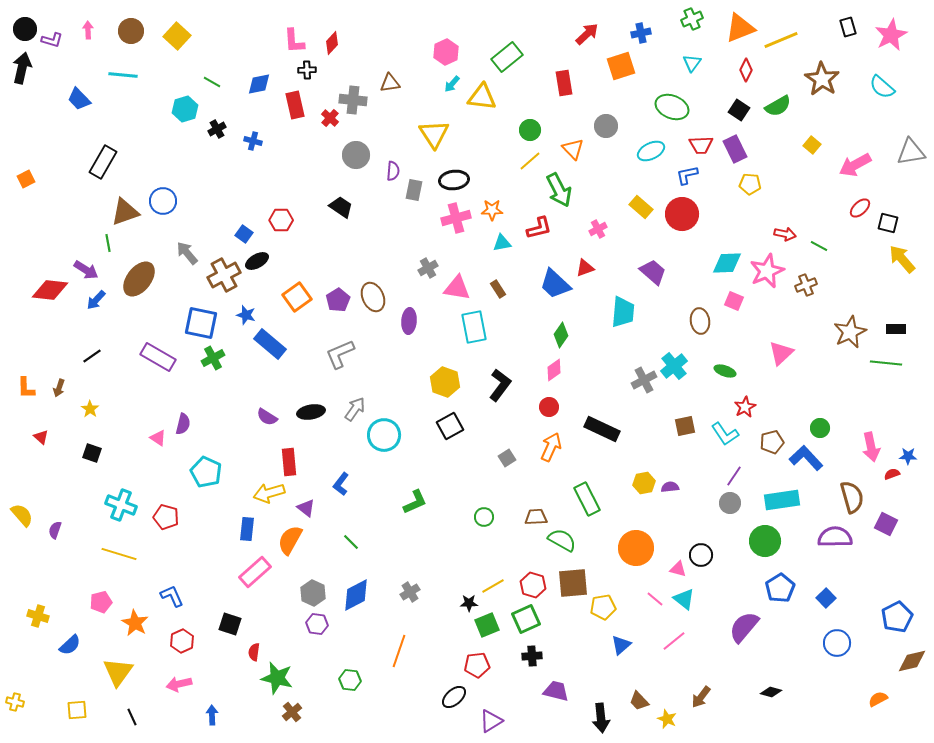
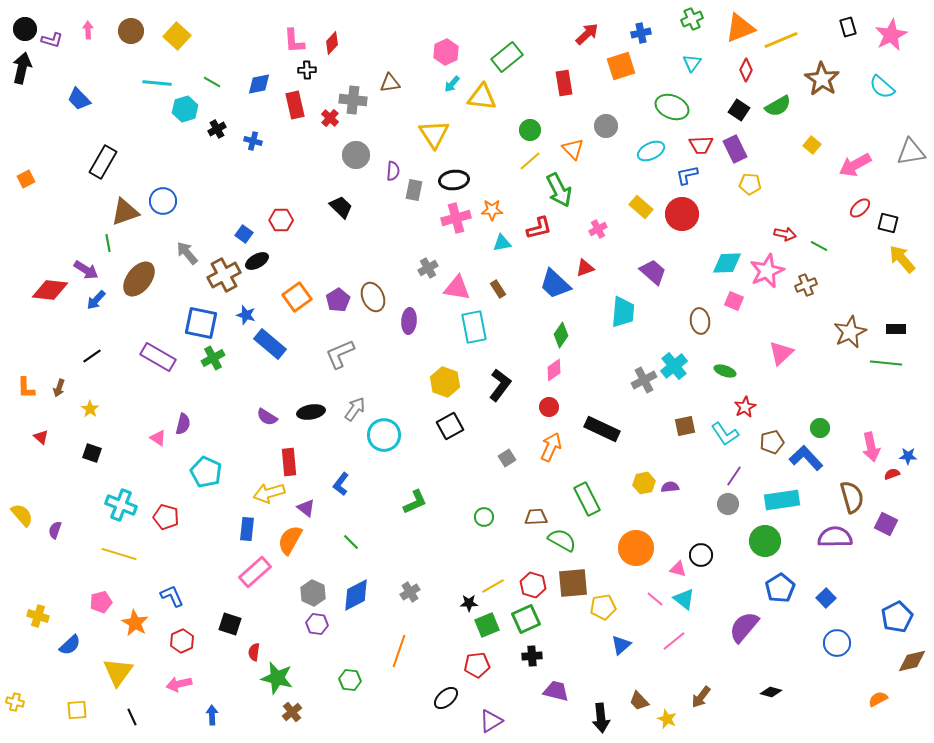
cyan line at (123, 75): moved 34 px right, 8 px down
black trapezoid at (341, 207): rotated 10 degrees clockwise
gray circle at (730, 503): moved 2 px left, 1 px down
black ellipse at (454, 697): moved 8 px left, 1 px down
